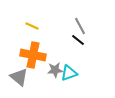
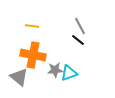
yellow line: rotated 16 degrees counterclockwise
